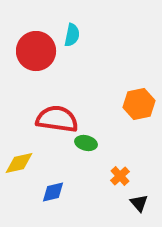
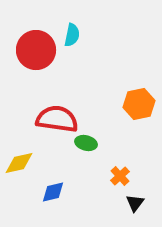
red circle: moved 1 px up
black triangle: moved 4 px left; rotated 18 degrees clockwise
